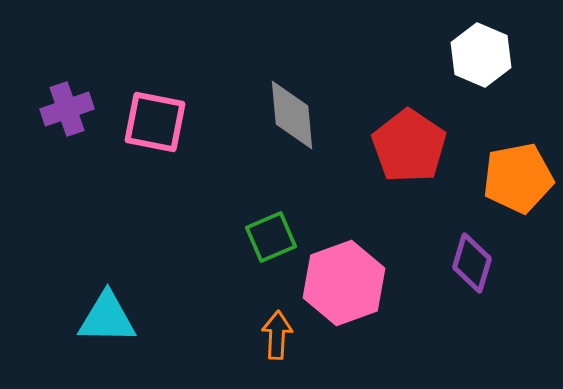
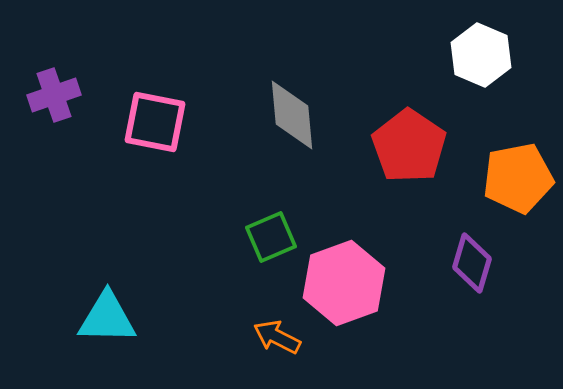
purple cross: moved 13 px left, 14 px up
orange arrow: moved 2 px down; rotated 66 degrees counterclockwise
